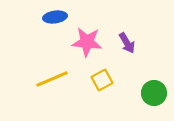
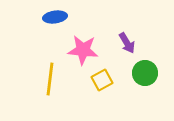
pink star: moved 4 px left, 8 px down
yellow line: moved 2 px left; rotated 60 degrees counterclockwise
green circle: moved 9 px left, 20 px up
